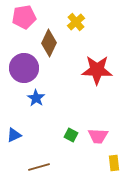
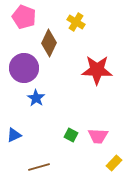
pink pentagon: rotated 30 degrees clockwise
yellow cross: rotated 18 degrees counterclockwise
yellow rectangle: rotated 49 degrees clockwise
